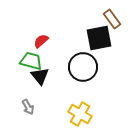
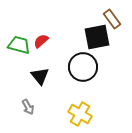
black square: moved 2 px left, 1 px up
green trapezoid: moved 12 px left, 16 px up
